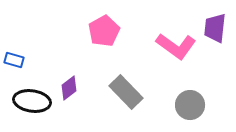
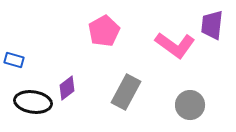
purple trapezoid: moved 3 px left, 3 px up
pink L-shape: moved 1 px left, 1 px up
purple diamond: moved 2 px left
gray rectangle: rotated 72 degrees clockwise
black ellipse: moved 1 px right, 1 px down
